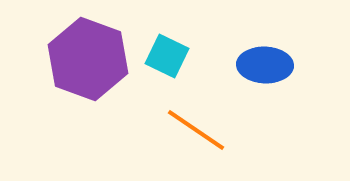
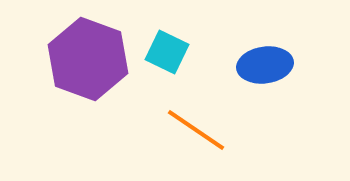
cyan square: moved 4 px up
blue ellipse: rotated 10 degrees counterclockwise
